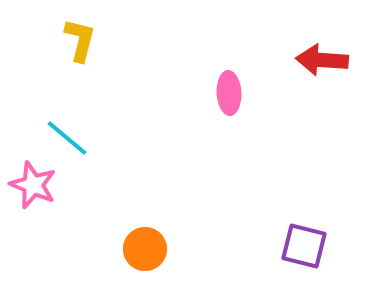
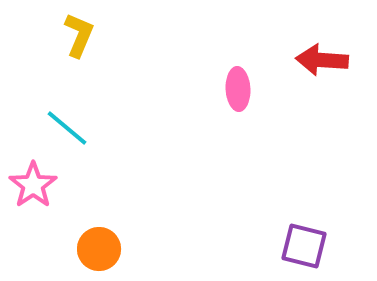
yellow L-shape: moved 1 px left, 5 px up; rotated 9 degrees clockwise
pink ellipse: moved 9 px right, 4 px up
cyan line: moved 10 px up
pink star: rotated 15 degrees clockwise
orange circle: moved 46 px left
